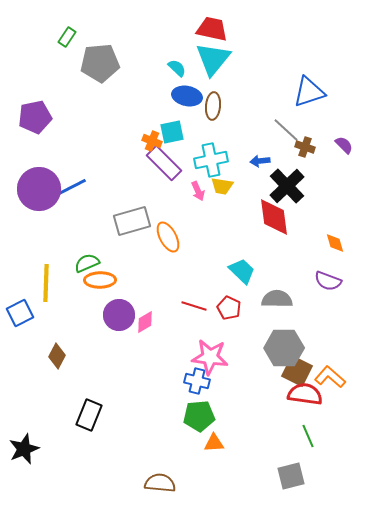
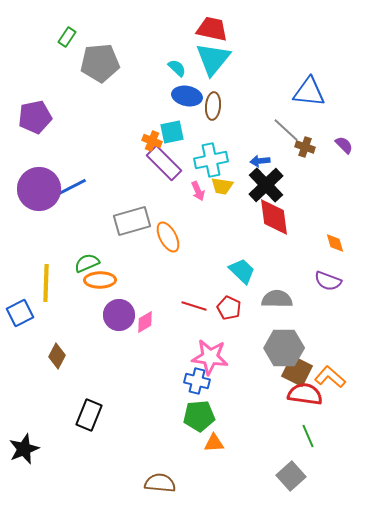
blue triangle at (309, 92): rotated 24 degrees clockwise
black cross at (287, 186): moved 21 px left, 1 px up
gray square at (291, 476): rotated 28 degrees counterclockwise
